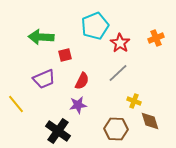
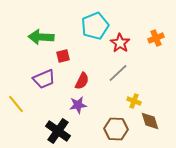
red square: moved 2 px left, 1 px down
